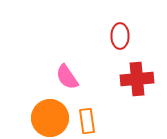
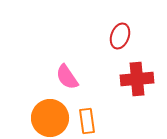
red ellipse: rotated 20 degrees clockwise
